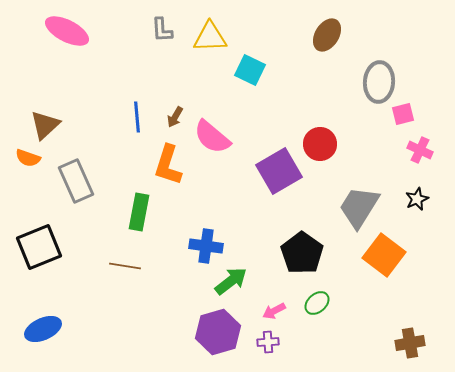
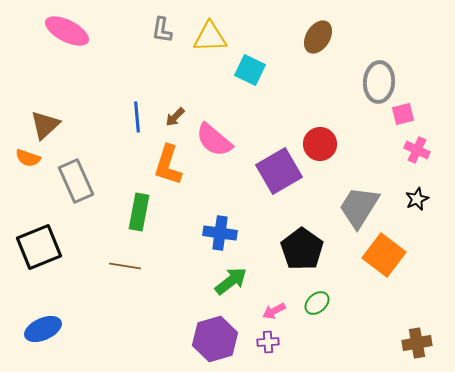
gray L-shape: rotated 12 degrees clockwise
brown ellipse: moved 9 px left, 2 px down
brown arrow: rotated 15 degrees clockwise
pink semicircle: moved 2 px right, 3 px down
pink cross: moved 3 px left
blue cross: moved 14 px right, 13 px up
black pentagon: moved 4 px up
purple hexagon: moved 3 px left, 7 px down
brown cross: moved 7 px right
